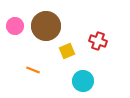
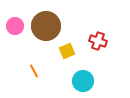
orange line: moved 1 px right, 1 px down; rotated 40 degrees clockwise
